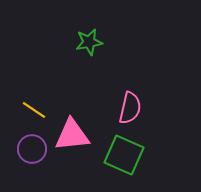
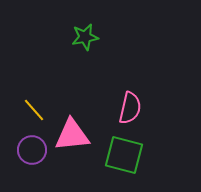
green star: moved 4 px left, 5 px up
yellow line: rotated 15 degrees clockwise
purple circle: moved 1 px down
green square: rotated 9 degrees counterclockwise
